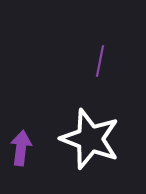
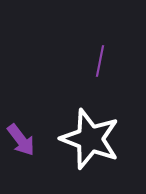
purple arrow: moved 8 px up; rotated 136 degrees clockwise
